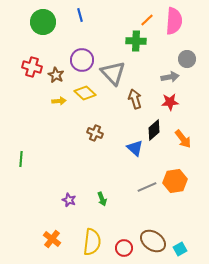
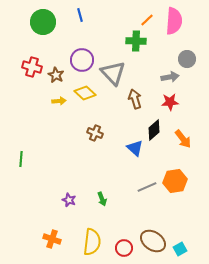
orange cross: rotated 18 degrees counterclockwise
